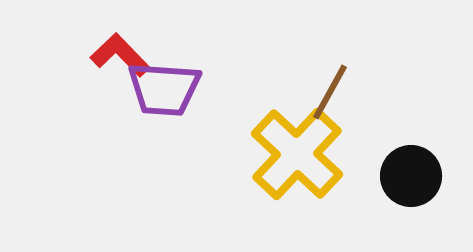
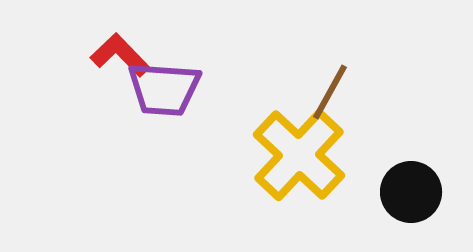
yellow cross: moved 2 px right, 1 px down
black circle: moved 16 px down
